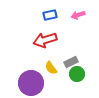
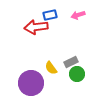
red arrow: moved 9 px left, 13 px up; rotated 10 degrees clockwise
